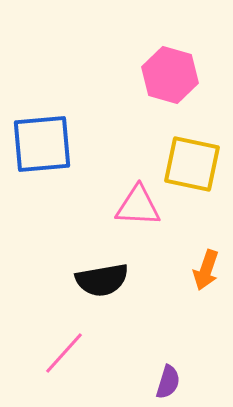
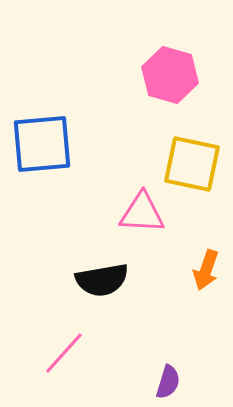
pink triangle: moved 4 px right, 7 px down
